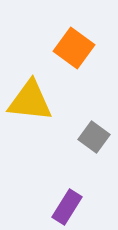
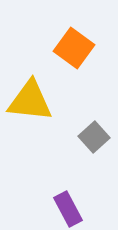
gray square: rotated 12 degrees clockwise
purple rectangle: moved 1 px right, 2 px down; rotated 60 degrees counterclockwise
